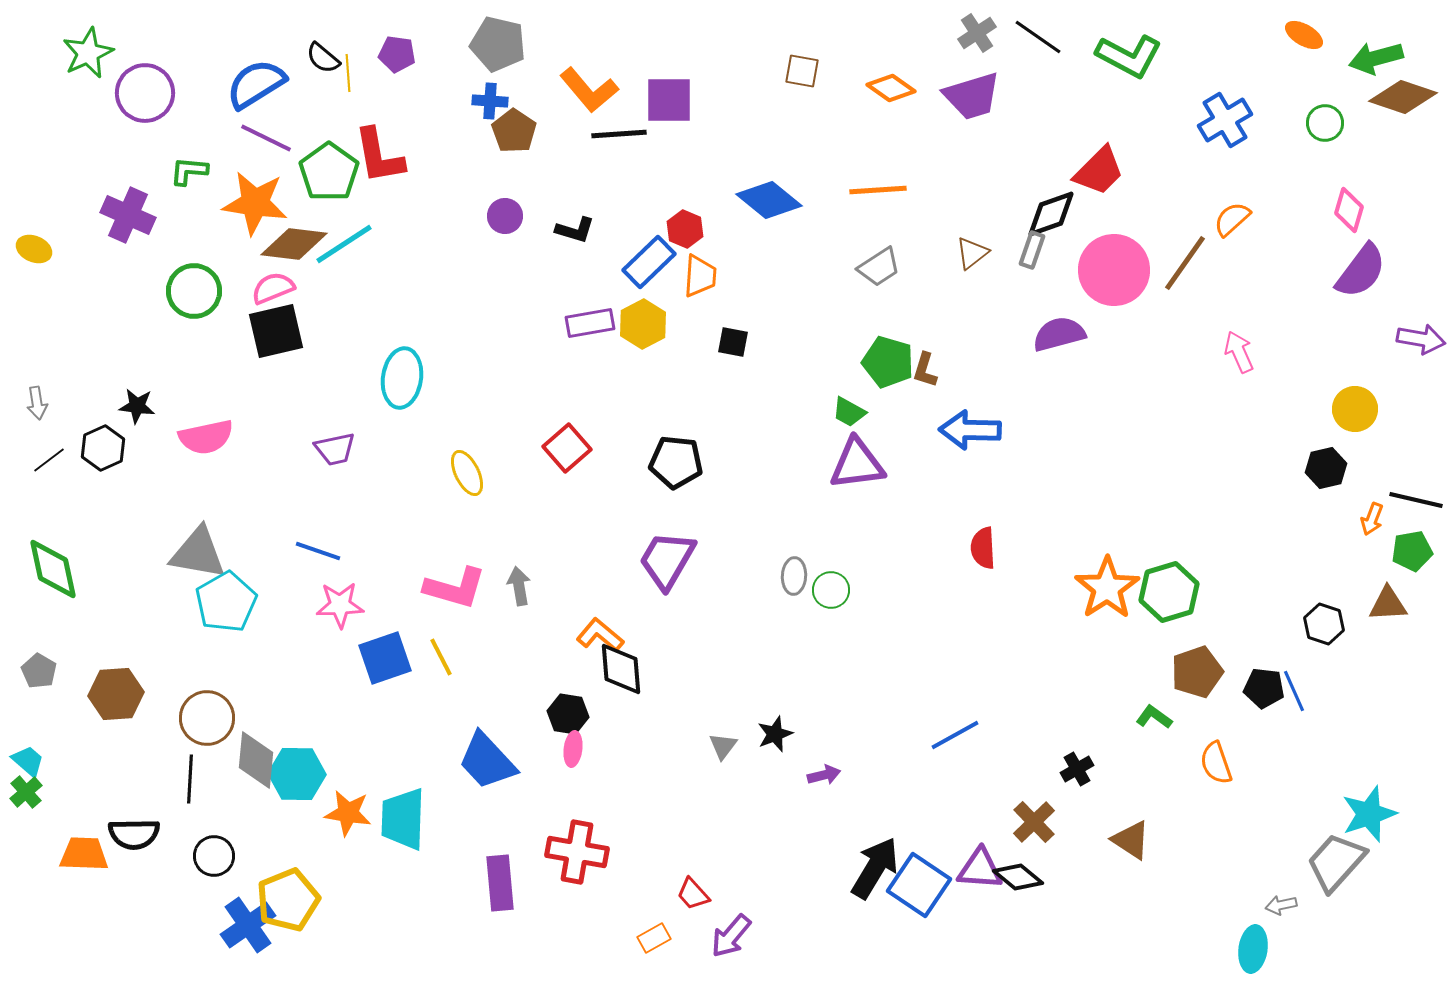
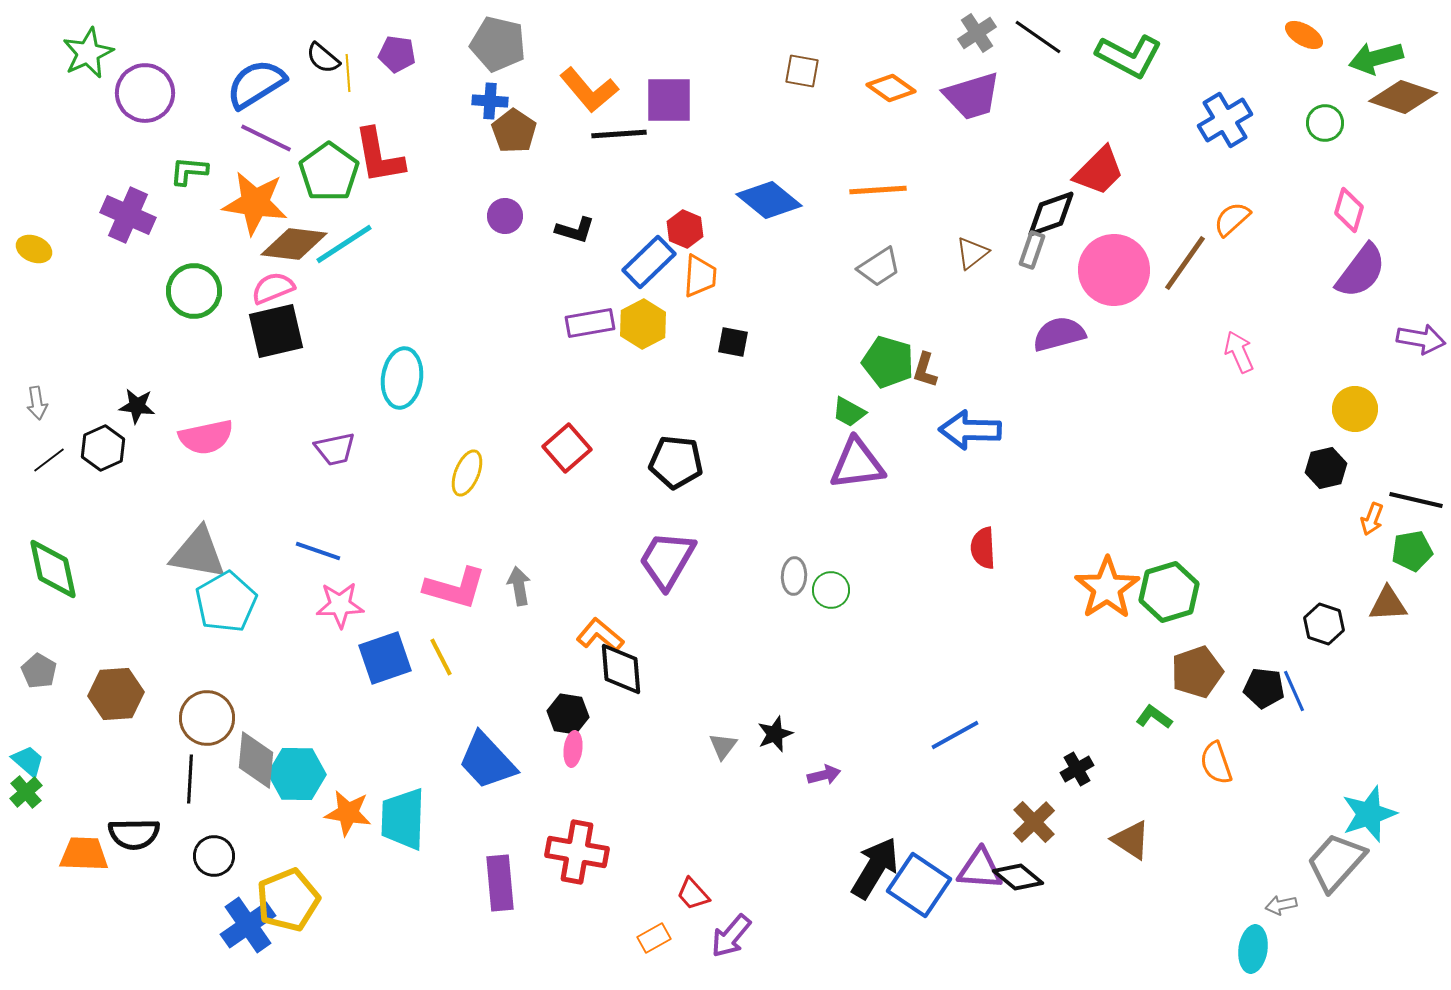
yellow ellipse at (467, 473): rotated 48 degrees clockwise
